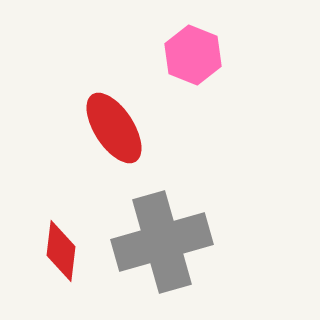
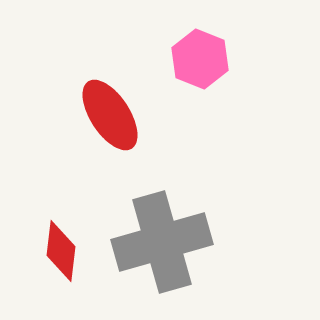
pink hexagon: moved 7 px right, 4 px down
red ellipse: moved 4 px left, 13 px up
